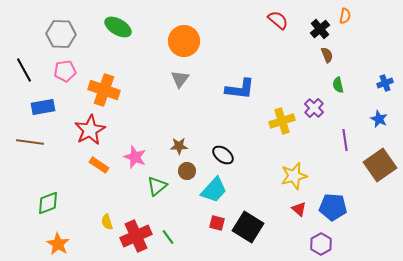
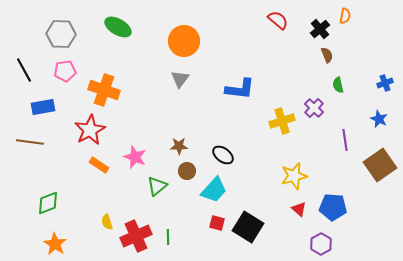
green line: rotated 35 degrees clockwise
orange star: moved 3 px left
